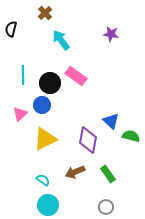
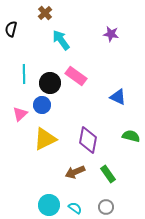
cyan line: moved 1 px right, 1 px up
blue triangle: moved 7 px right, 24 px up; rotated 18 degrees counterclockwise
cyan semicircle: moved 32 px right, 28 px down
cyan circle: moved 1 px right
